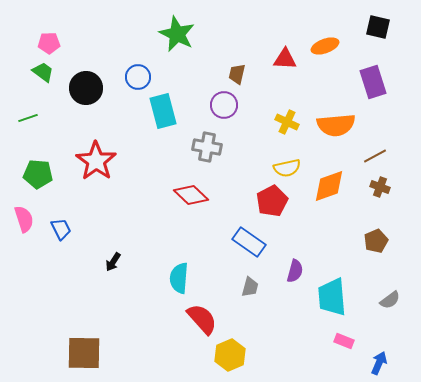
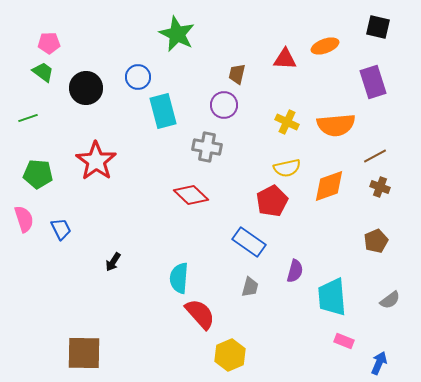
red semicircle: moved 2 px left, 5 px up
